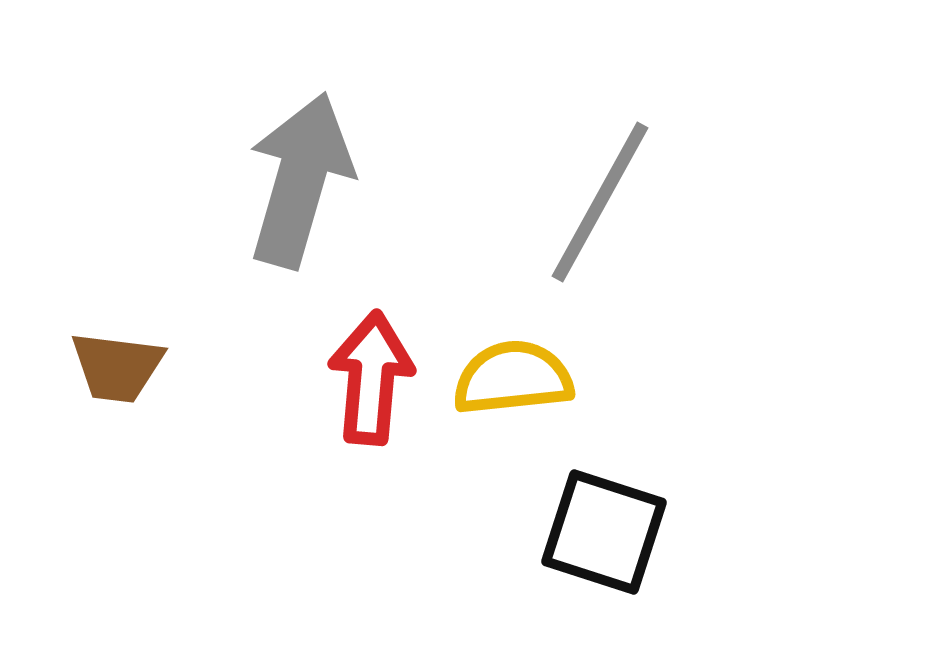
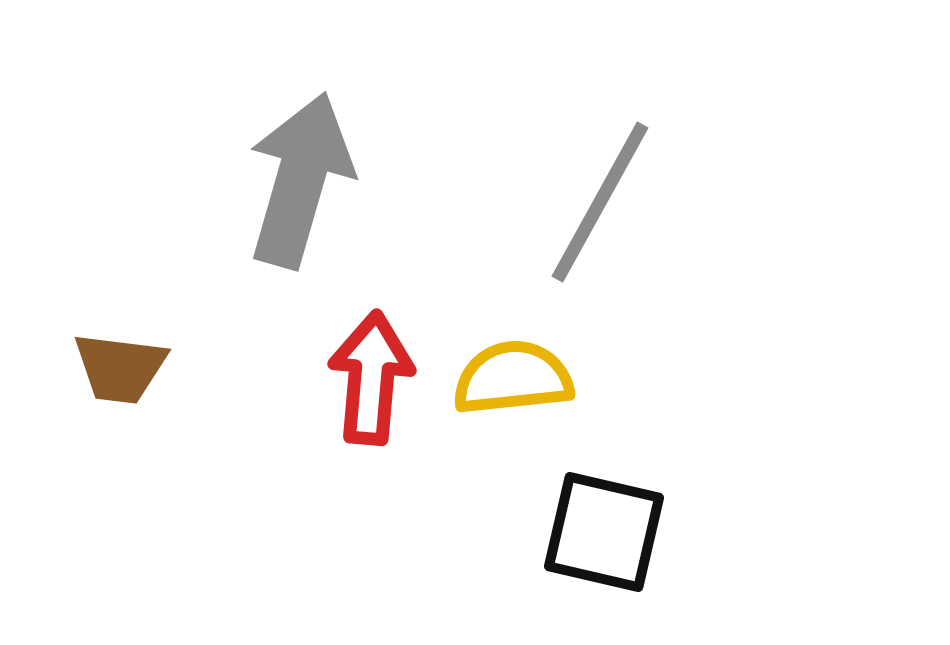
brown trapezoid: moved 3 px right, 1 px down
black square: rotated 5 degrees counterclockwise
